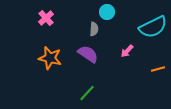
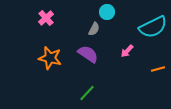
gray semicircle: rotated 24 degrees clockwise
